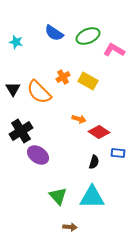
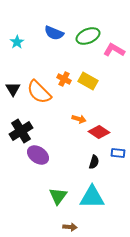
blue semicircle: rotated 12 degrees counterclockwise
cyan star: moved 1 px right; rotated 24 degrees clockwise
orange cross: moved 1 px right, 2 px down; rotated 32 degrees counterclockwise
green triangle: rotated 18 degrees clockwise
